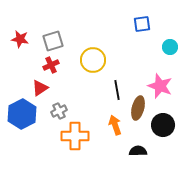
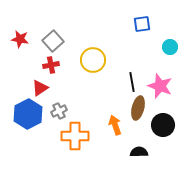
gray square: rotated 25 degrees counterclockwise
red cross: rotated 14 degrees clockwise
black line: moved 15 px right, 8 px up
blue hexagon: moved 6 px right
black semicircle: moved 1 px right, 1 px down
